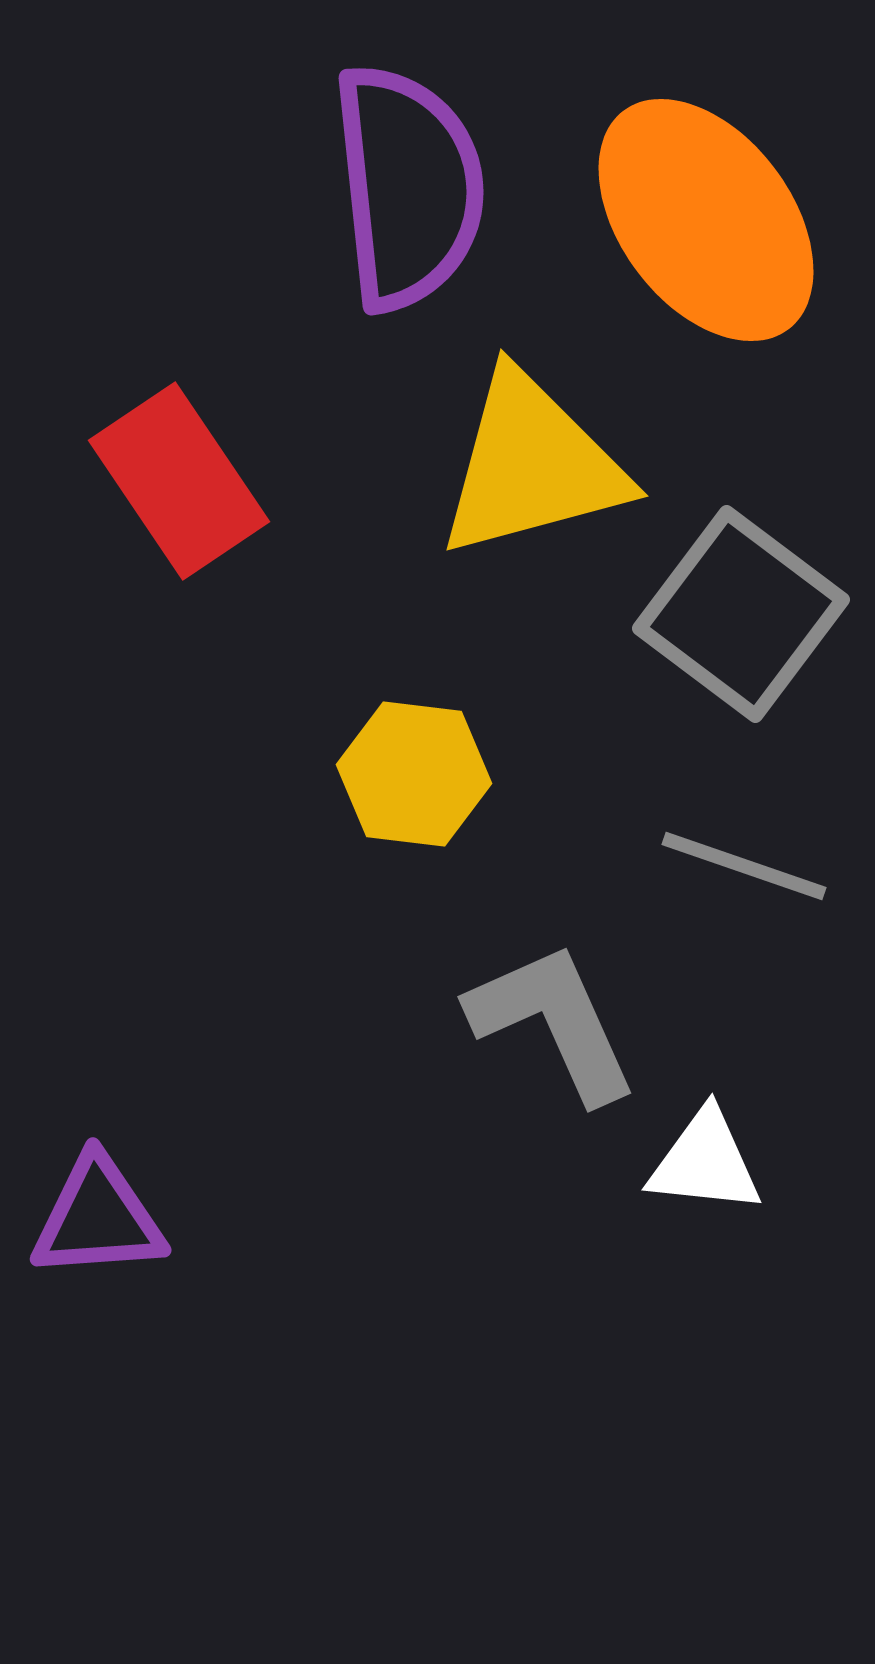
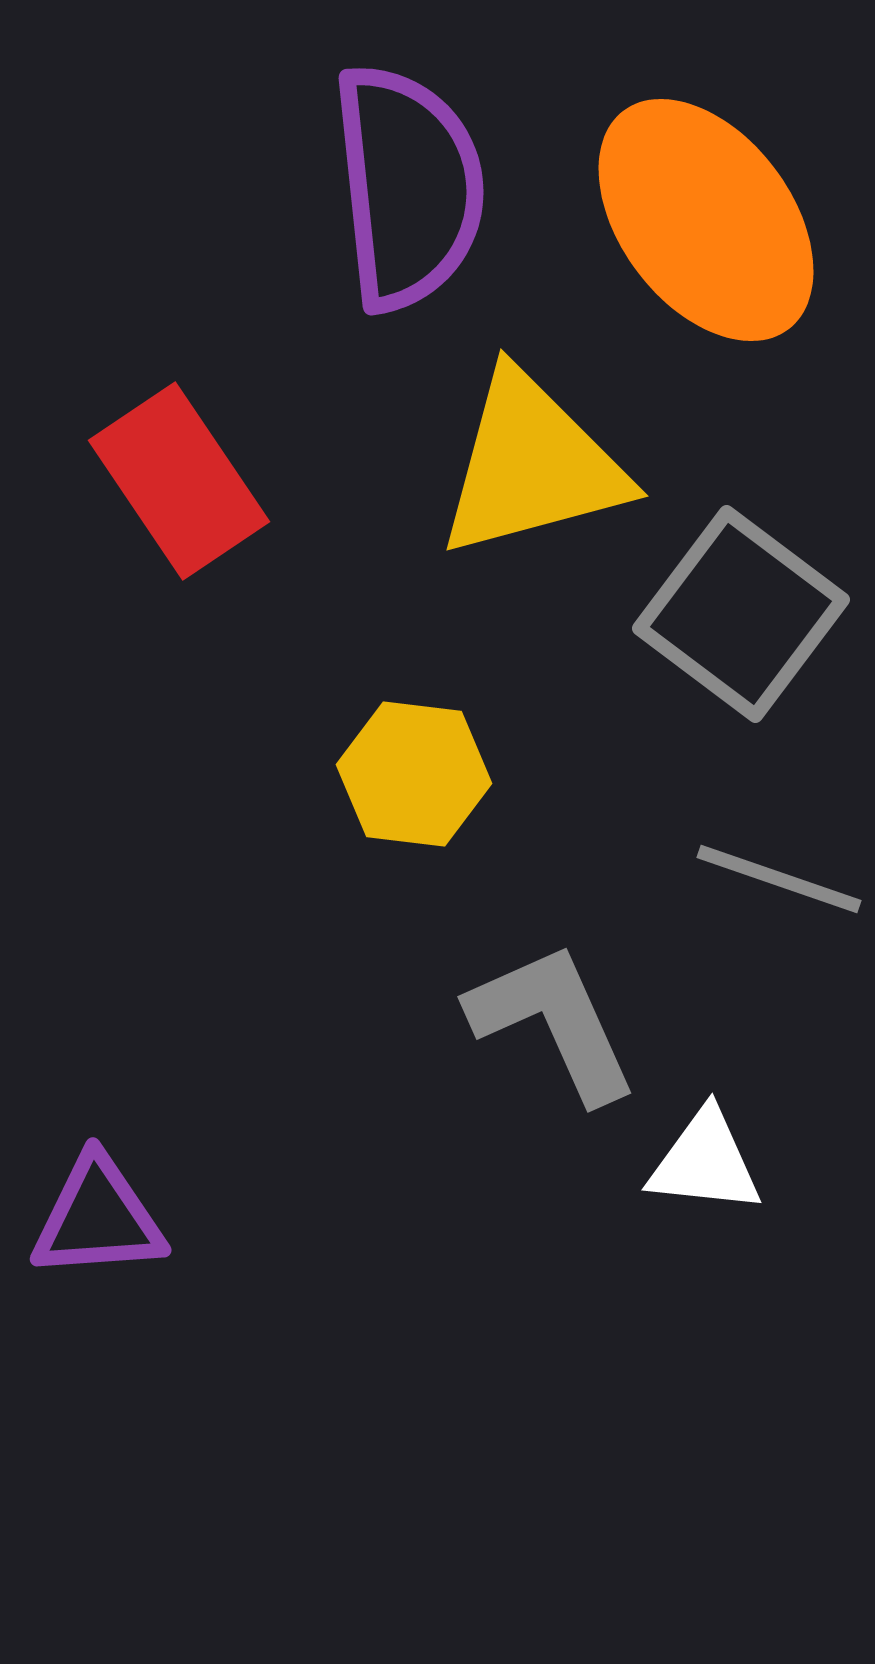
gray line: moved 35 px right, 13 px down
